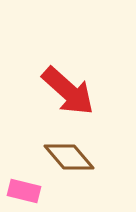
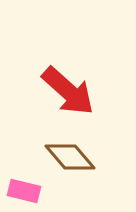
brown diamond: moved 1 px right
